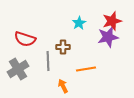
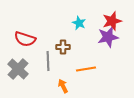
cyan star: rotated 16 degrees counterclockwise
gray cross: rotated 15 degrees counterclockwise
